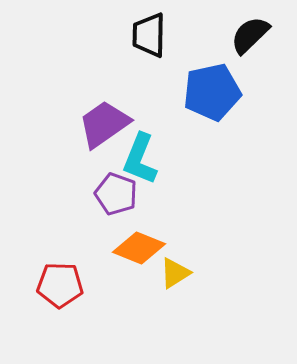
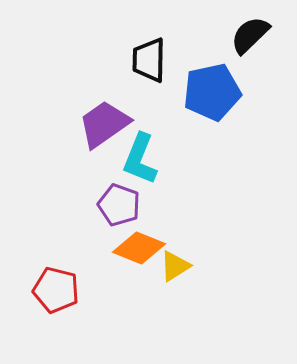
black trapezoid: moved 25 px down
purple pentagon: moved 3 px right, 11 px down
yellow triangle: moved 7 px up
red pentagon: moved 4 px left, 5 px down; rotated 12 degrees clockwise
